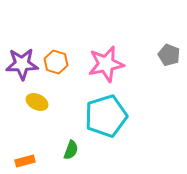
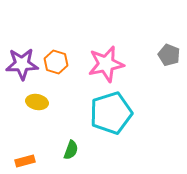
yellow ellipse: rotated 15 degrees counterclockwise
cyan pentagon: moved 5 px right, 3 px up
